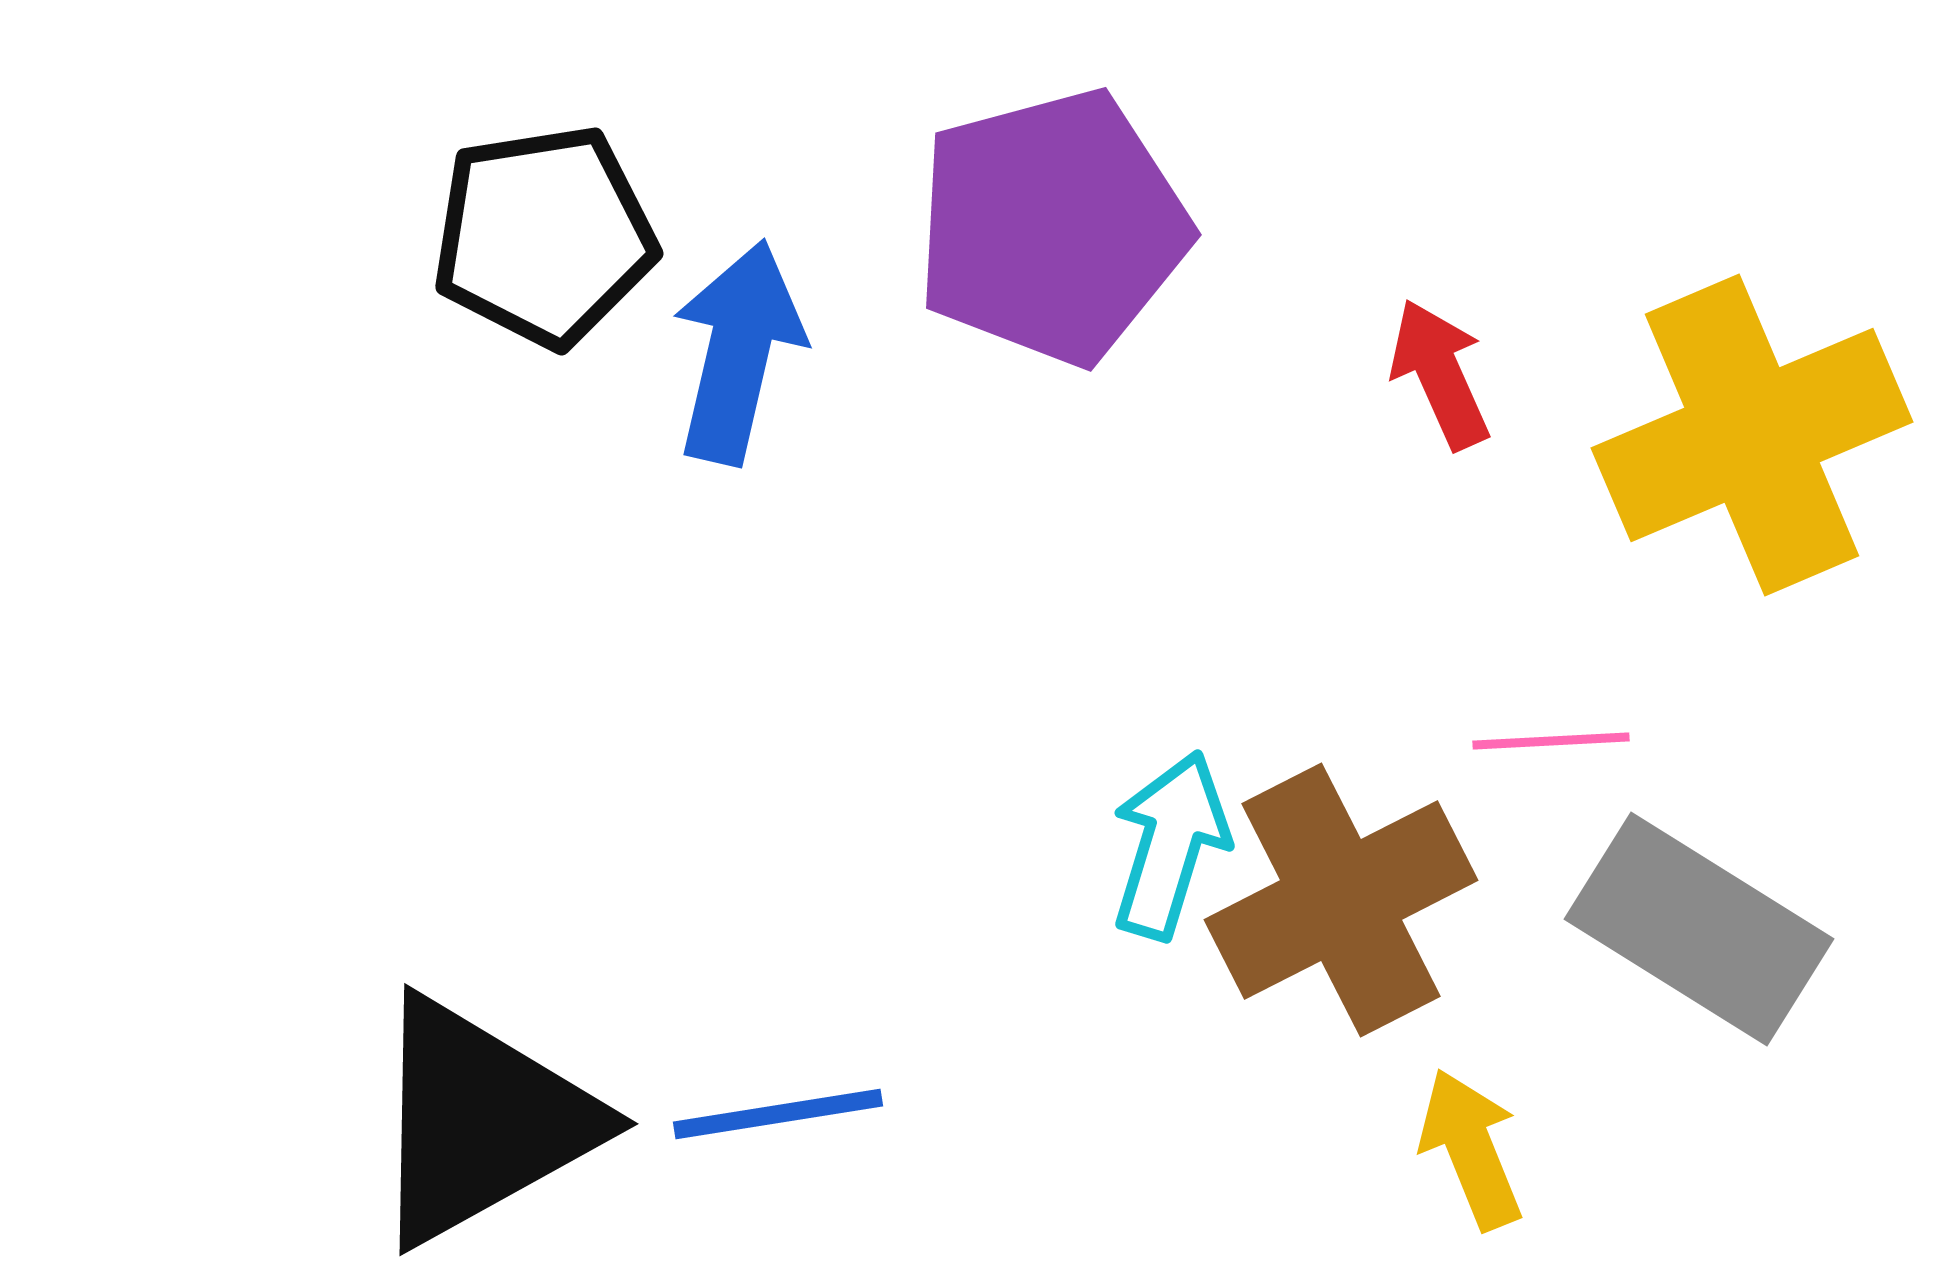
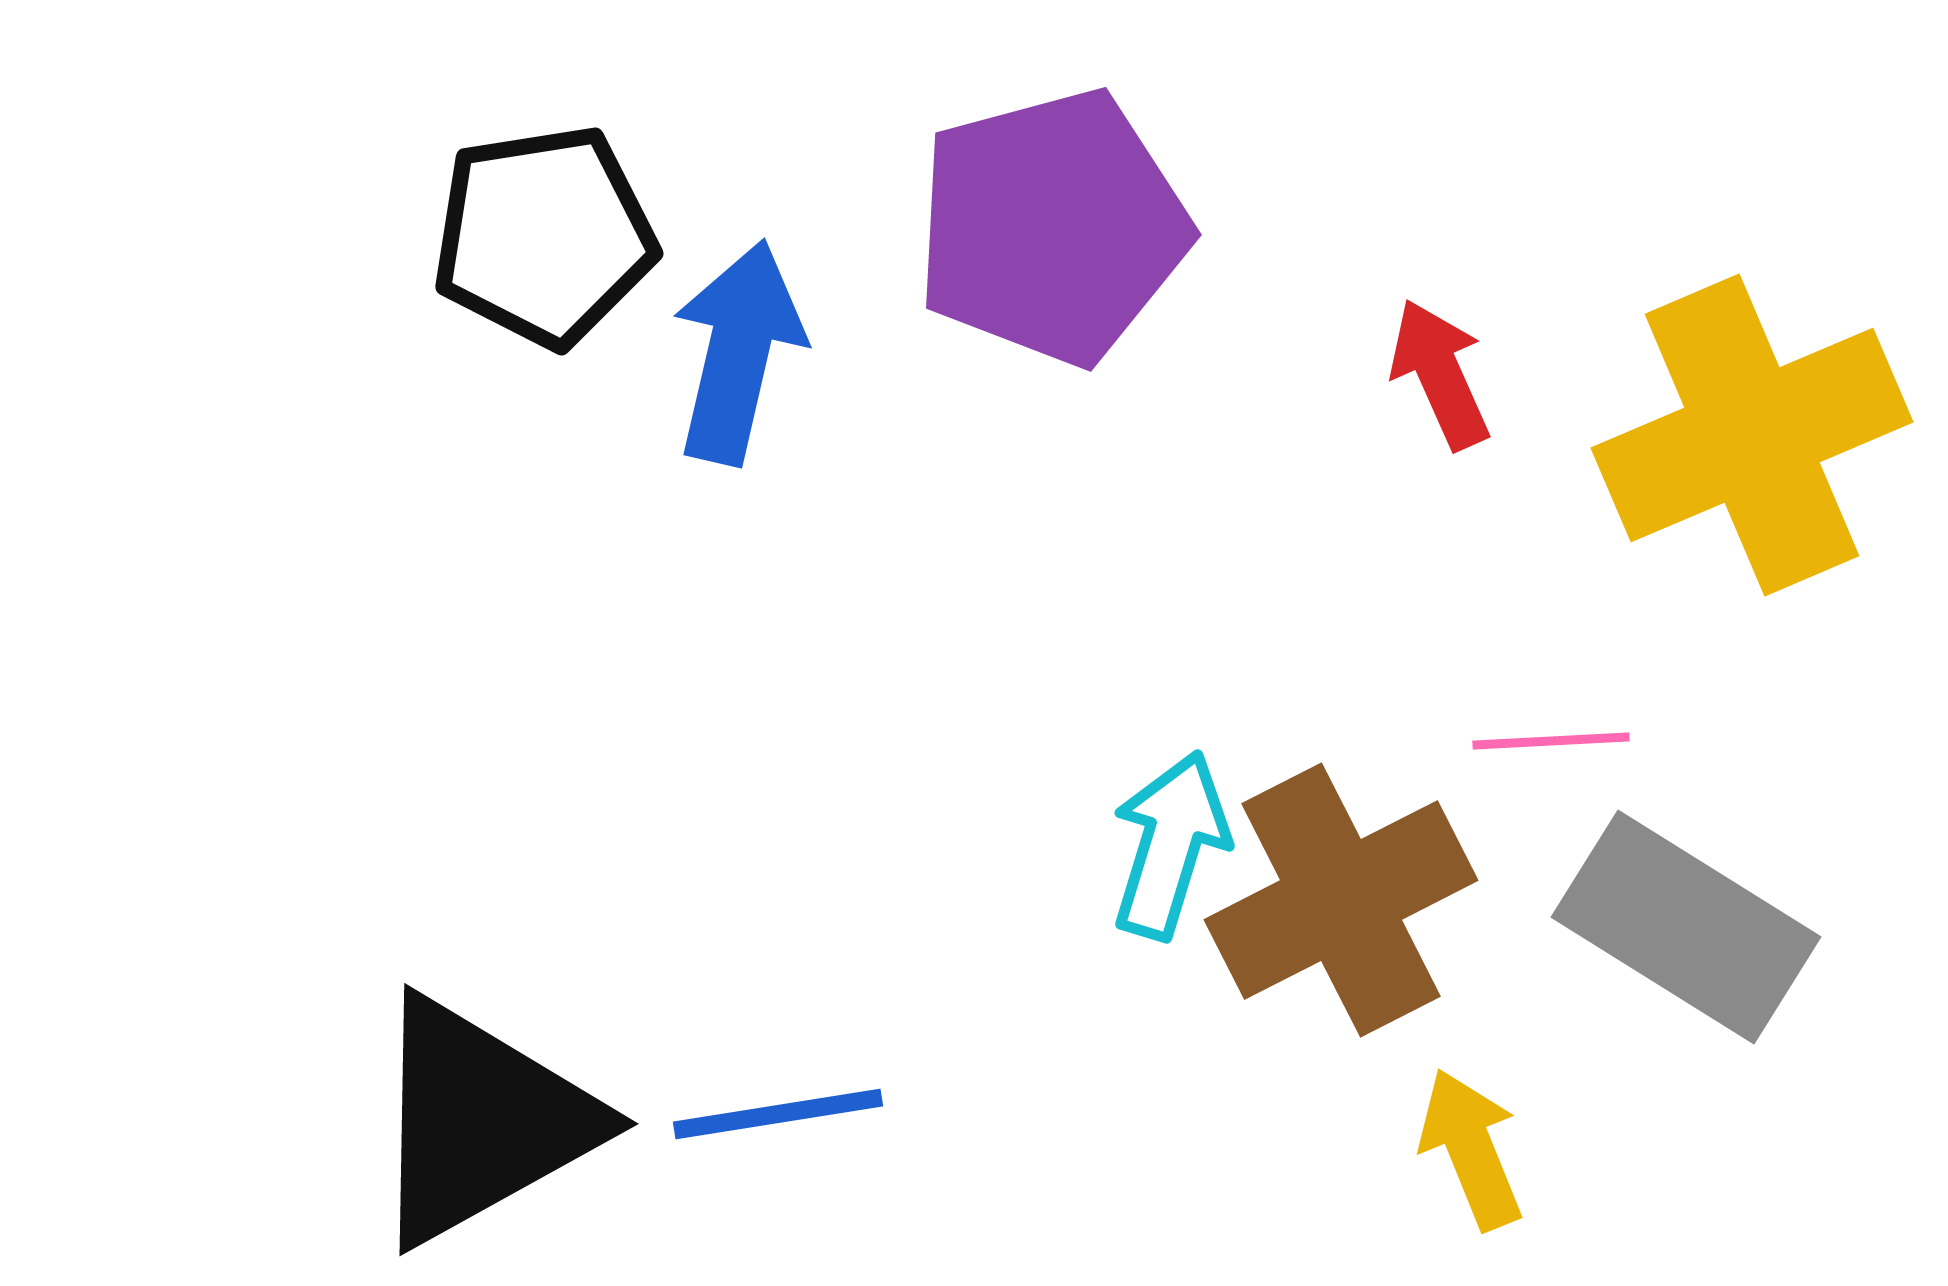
gray rectangle: moved 13 px left, 2 px up
